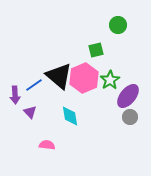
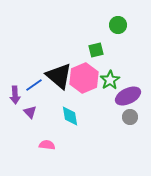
purple ellipse: rotated 25 degrees clockwise
